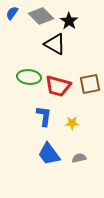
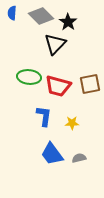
blue semicircle: rotated 32 degrees counterclockwise
black star: moved 1 px left, 1 px down
black triangle: rotated 45 degrees clockwise
blue trapezoid: moved 3 px right
